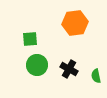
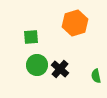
orange hexagon: rotated 10 degrees counterclockwise
green square: moved 1 px right, 2 px up
black cross: moved 9 px left; rotated 12 degrees clockwise
